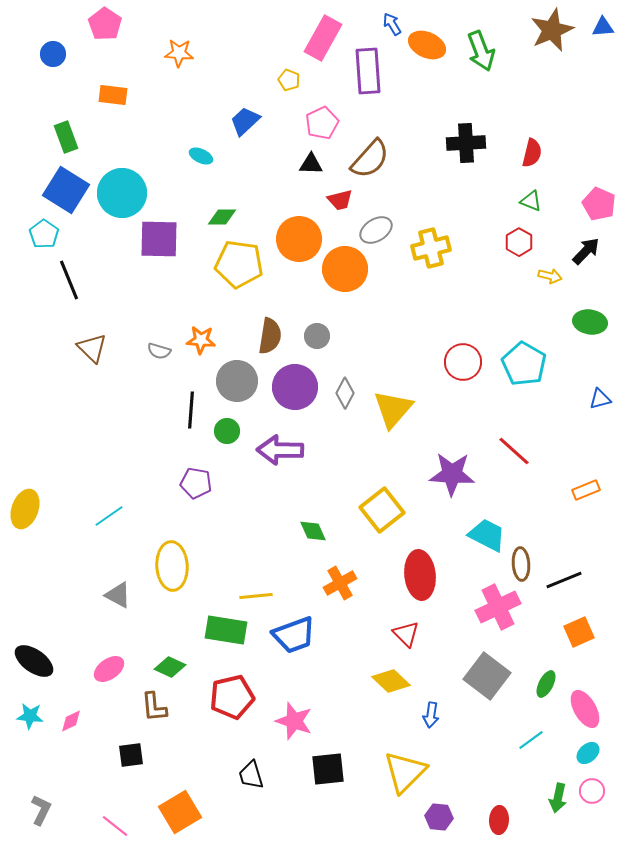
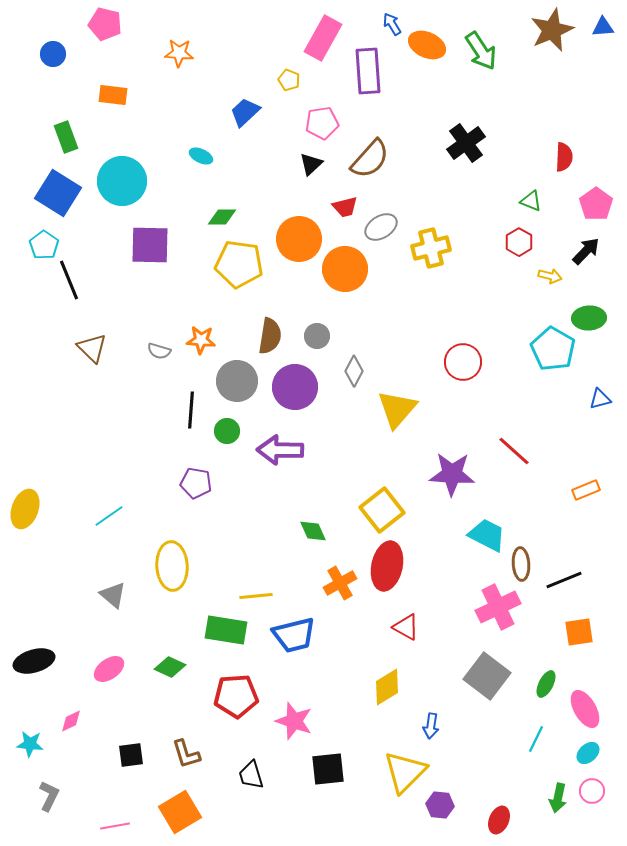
pink pentagon at (105, 24): rotated 20 degrees counterclockwise
green arrow at (481, 51): rotated 12 degrees counterclockwise
blue trapezoid at (245, 121): moved 9 px up
pink pentagon at (322, 123): rotated 16 degrees clockwise
black cross at (466, 143): rotated 33 degrees counterclockwise
red semicircle at (532, 153): moved 32 px right, 4 px down; rotated 12 degrees counterclockwise
black triangle at (311, 164): rotated 45 degrees counterclockwise
blue square at (66, 190): moved 8 px left, 3 px down
cyan circle at (122, 193): moved 12 px up
red trapezoid at (340, 200): moved 5 px right, 7 px down
pink pentagon at (599, 204): moved 3 px left; rotated 12 degrees clockwise
gray ellipse at (376, 230): moved 5 px right, 3 px up
cyan pentagon at (44, 234): moved 11 px down
purple square at (159, 239): moved 9 px left, 6 px down
green ellipse at (590, 322): moved 1 px left, 4 px up; rotated 12 degrees counterclockwise
cyan pentagon at (524, 364): moved 29 px right, 15 px up
gray diamond at (345, 393): moved 9 px right, 22 px up
yellow triangle at (393, 409): moved 4 px right
red ellipse at (420, 575): moved 33 px left, 9 px up; rotated 18 degrees clockwise
gray triangle at (118, 595): moved 5 px left; rotated 12 degrees clockwise
orange square at (579, 632): rotated 16 degrees clockwise
red triangle at (406, 634): moved 7 px up; rotated 16 degrees counterclockwise
blue trapezoid at (294, 635): rotated 6 degrees clockwise
black ellipse at (34, 661): rotated 51 degrees counterclockwise
yellow diamond at (391, 681): moved 4 px left, 6 px down; rotated 75 degrees counterclockwise
red pentagon at (232, 697): moved 4 px right, 1 px up; rotated 9 degrees clockwise
brown L-shape at (154, 707): moved 32 px right, 47 px down; rotated 12 degrees counterclockwise
blue arrow at (431, 715): moved 11 px down
cyan star at (30, 716): moved 28 px down
cyan line at (531, 740): moved 5 px right, 1 px up; rotated 28 degrees counterclockwise
gray L-shape at (41, 810): moved 8 px right, 14 px up
purple hexagon at (439, 817): moved 1 px right, 12 px up
red ellipse at (499, 820): rotated 20 degrees clockwise
pink line at (115, 826): rotated 48 degrees counterclockwise
